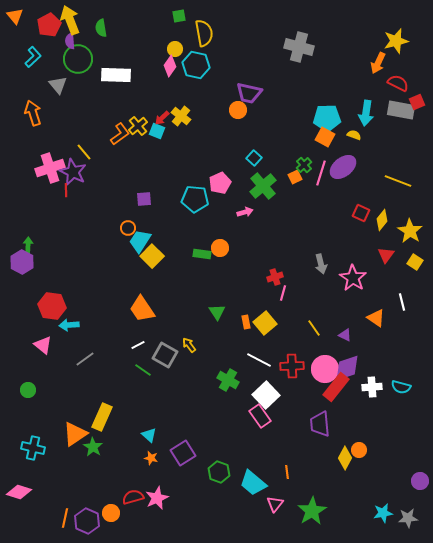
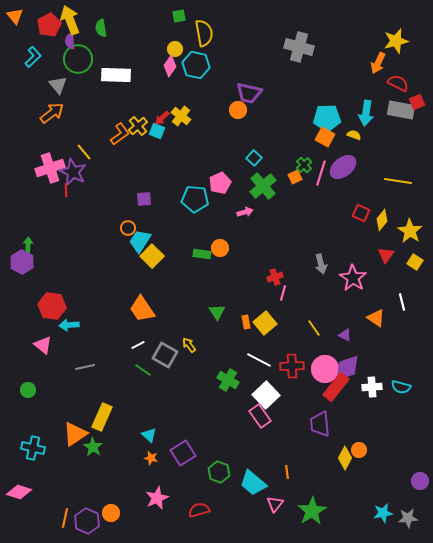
orange arrow at (33, 113): moved 19 px right; rotated 70 degrees clockwise
yellow line at (398, 181): rotated 12 degrees counterclockwise
gray line at (85, 359): moved 8 px down; rotated 24 degrees clockwise
red semicircle at (133, 497): moved 66 px right, 13 px down
